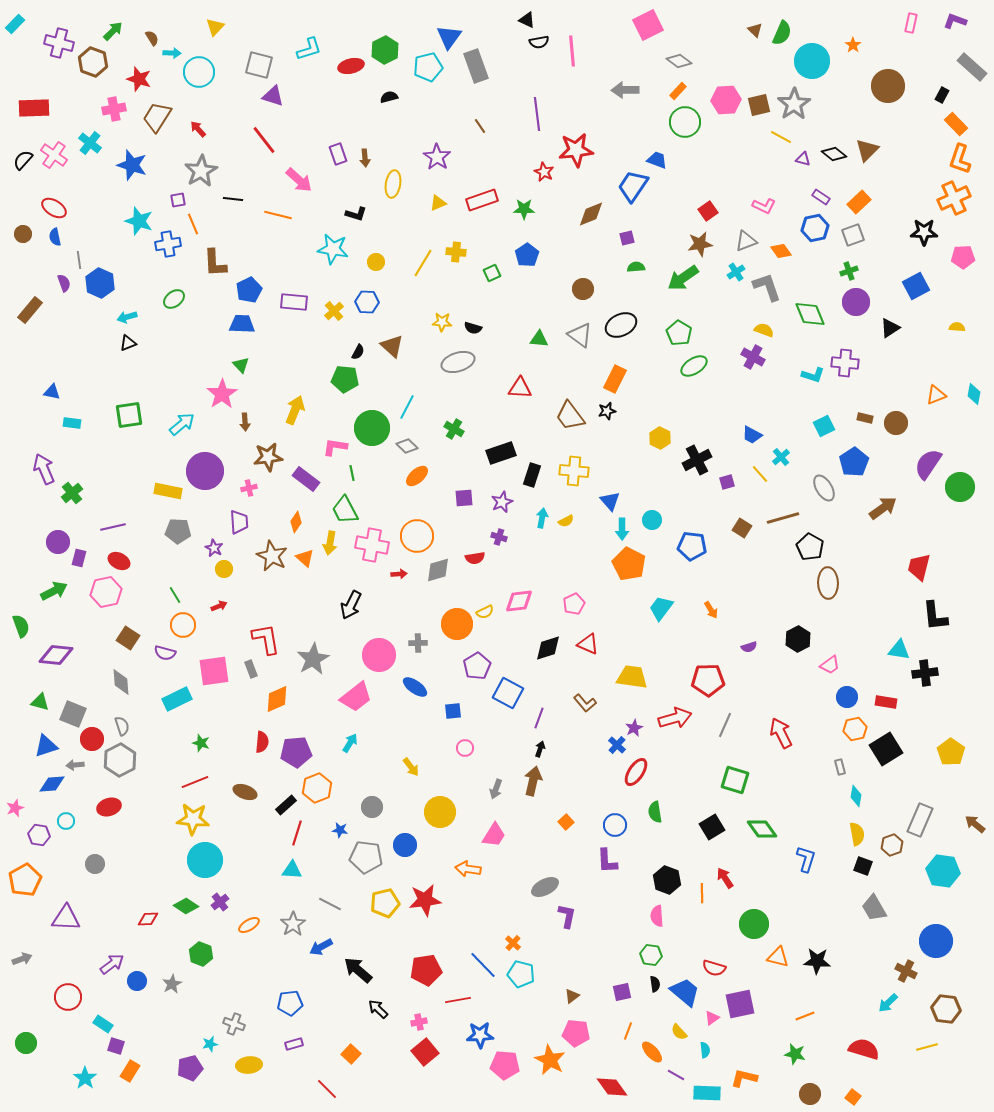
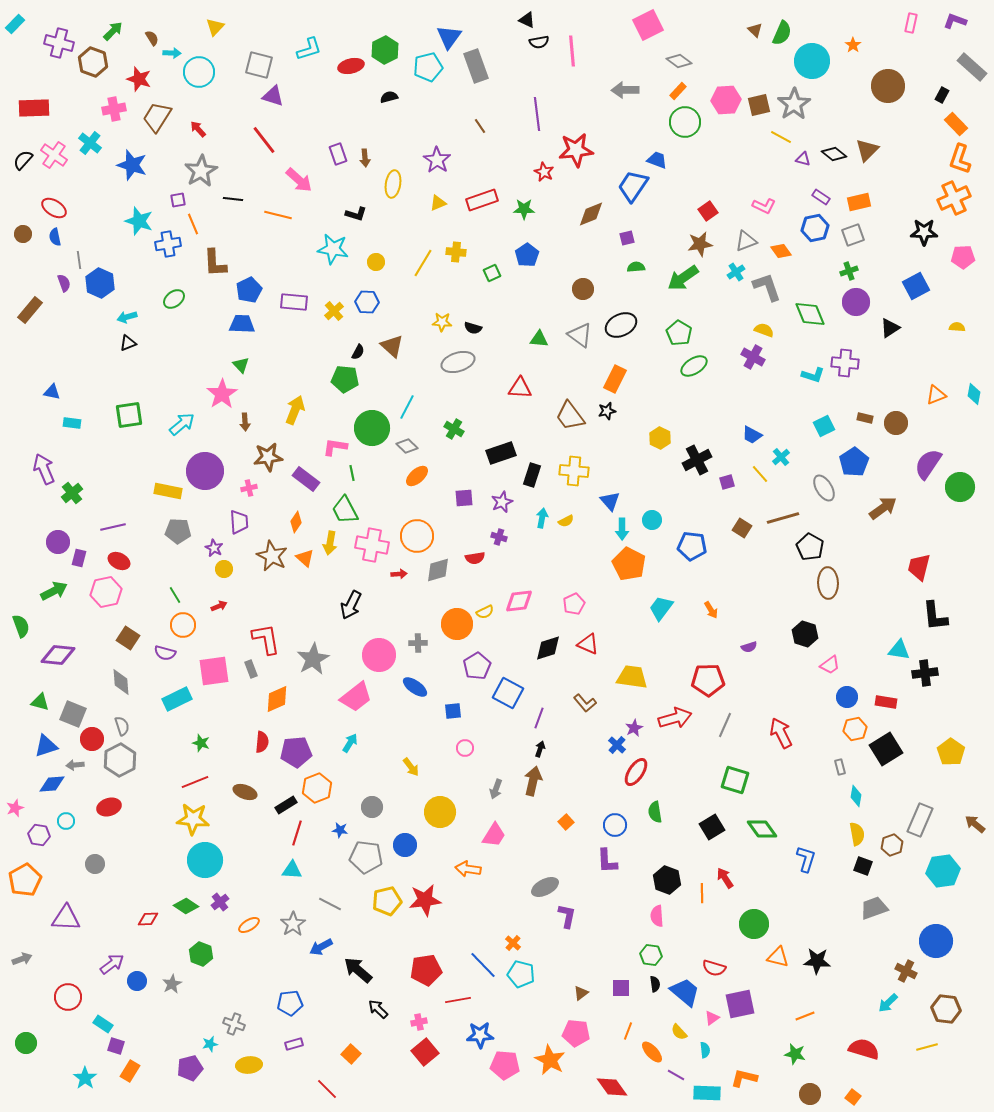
purple star at (437, 157): moved 3 px down
orange rectangle at (859, 202): rotated 30 degrees clockwise
black hexagon at (798, 639): moved 7 px right, 5 px up; rotated 15 degrees counterclockwise
purple diamond at (56, 655): moved 2 px right
black rectangle at (286, 805): rotated 10 degrees clockwise
cyan hexagon at (943, 871): rotated 16 degrees counterclockwise
yellow pentagon at (385, 903): moved 2 px right, 2 px up
gray trapezoid at (874, 908): rotated 100 degrees clockwise
purple square at (622, 992): moved 1 px left, 4 px up; rotated 12 degrees clockwise
brown triangle at (572, 996): moved 9 px right, 3 px up
